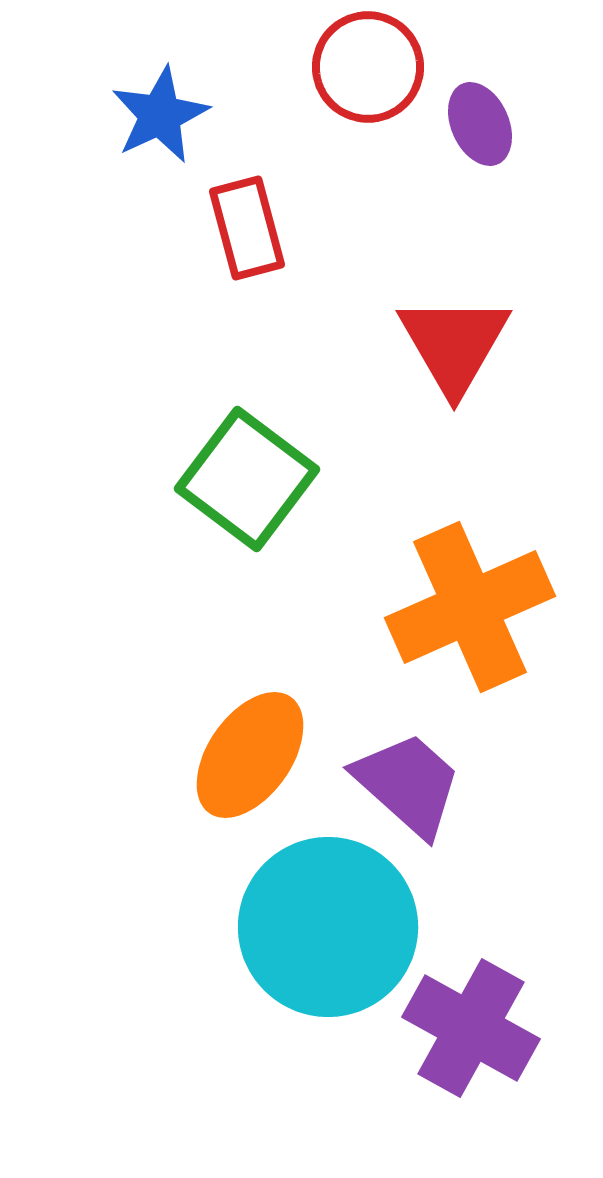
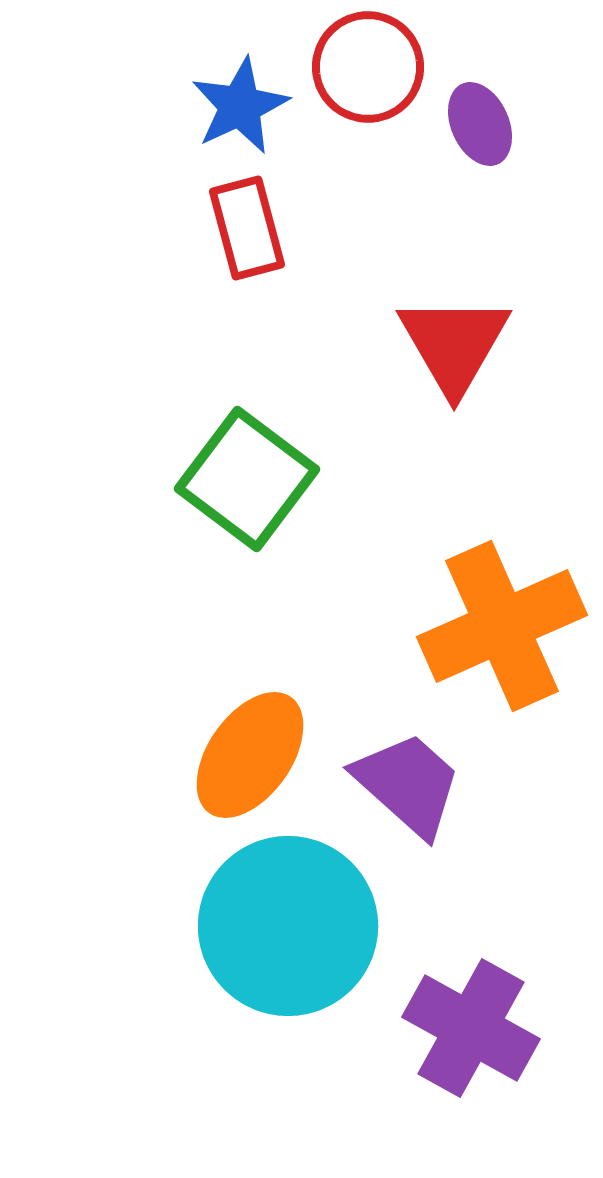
blue star: moved 80 px right, 9 px up
orange cross: moved 32 px right, 19 px down
cyan circle: moved 40 px left, 1 px up
